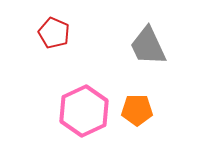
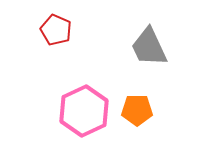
red pentagon: moved 2 px right, 3 px up
gray trapezoid: moved 1 px right, 1 px down
